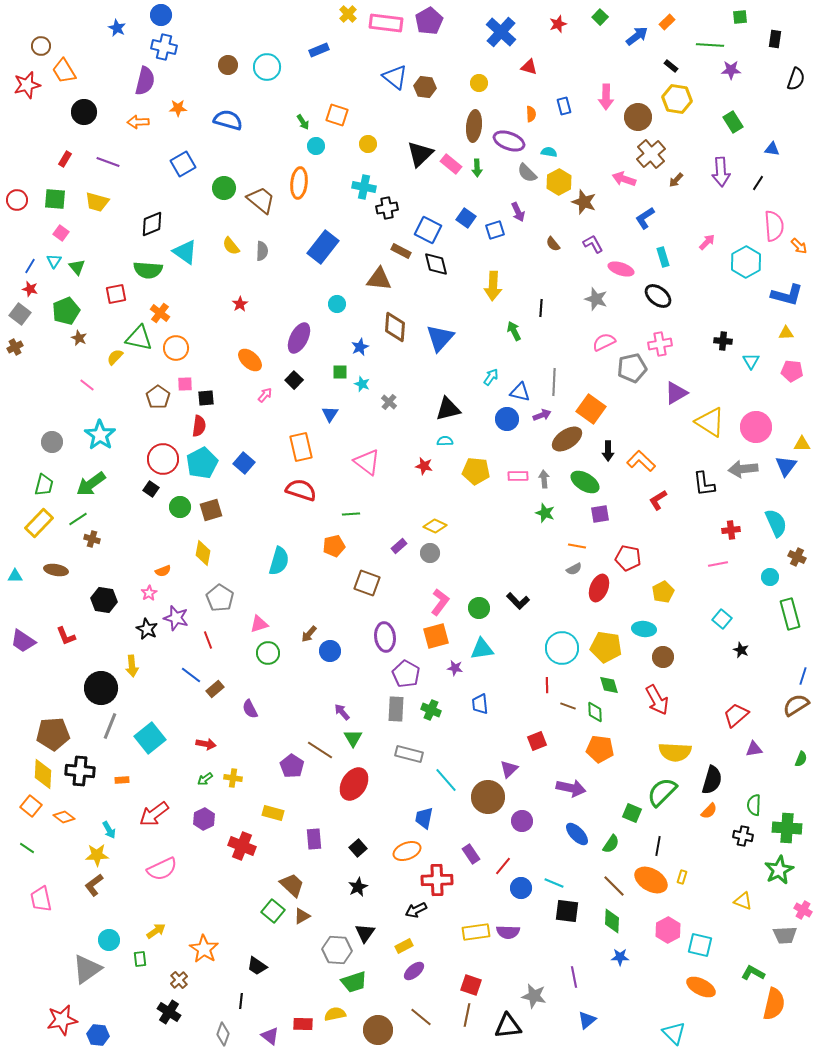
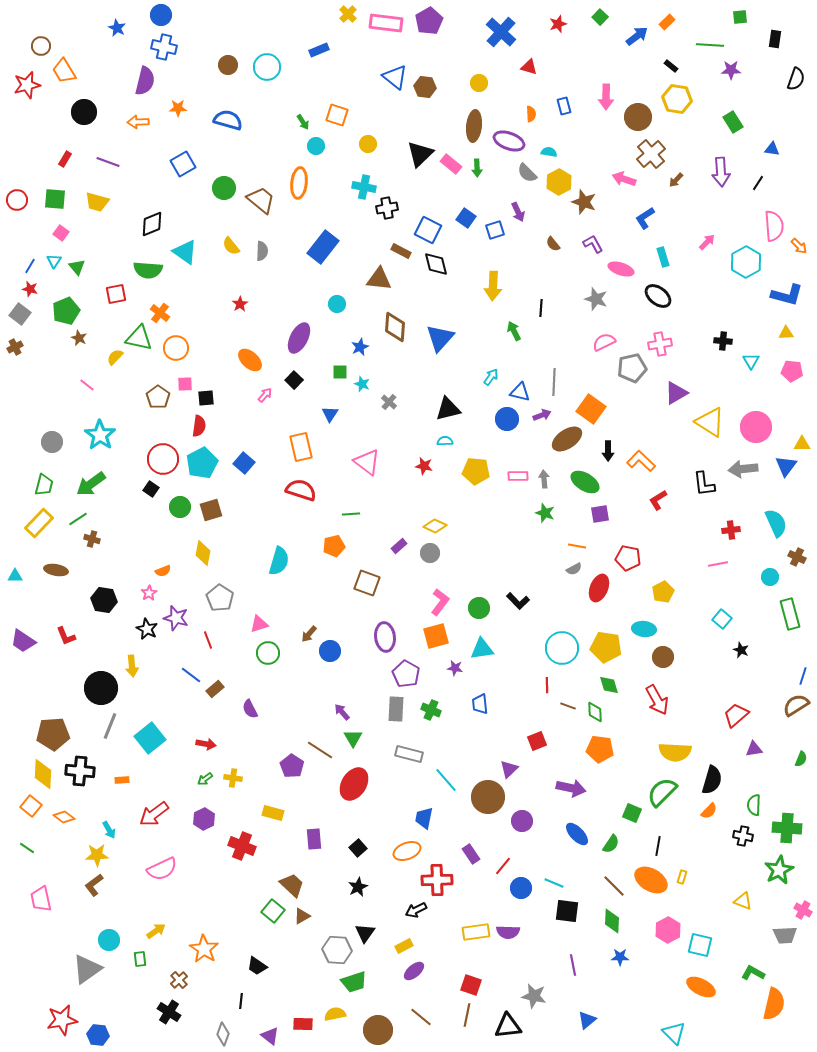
purple line at (574, 977): moved 1 px left, 12 px up
